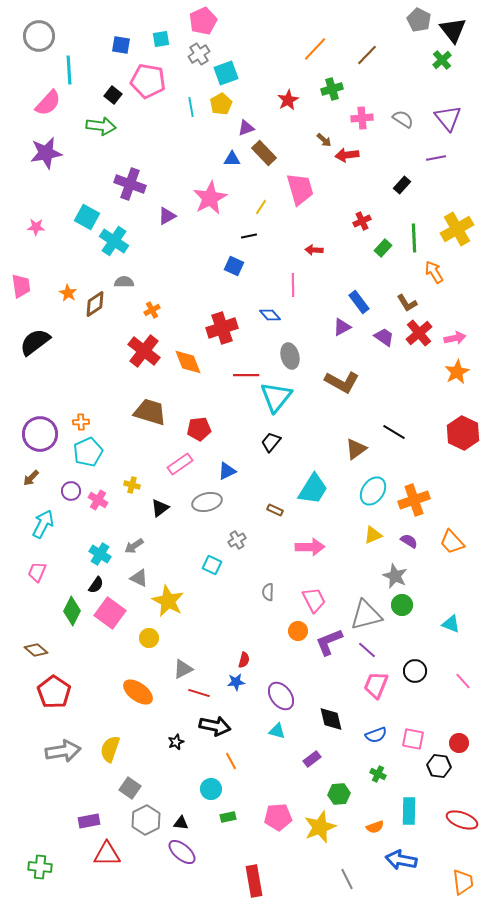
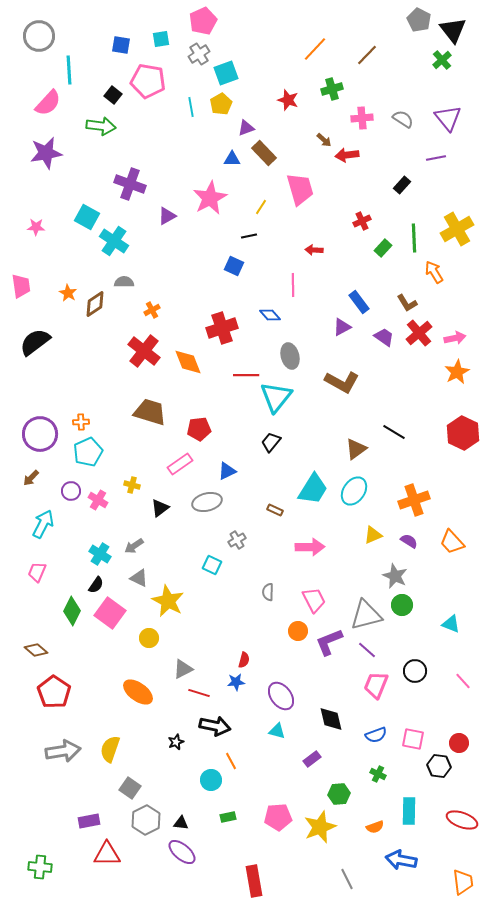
red star at (288, 100): rotated 25 degrees counterclockwise
cyan ellipse at (373, 491): moved 19 px left
cyan circle at (211, 789): moved 9 px up
